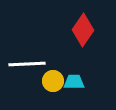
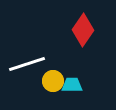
white line: rotated 15 degrees counterclockwise
cyan trapezoid: moved 2 px left, 3 px down
